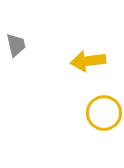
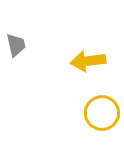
yellow circle: moved 2 px left
